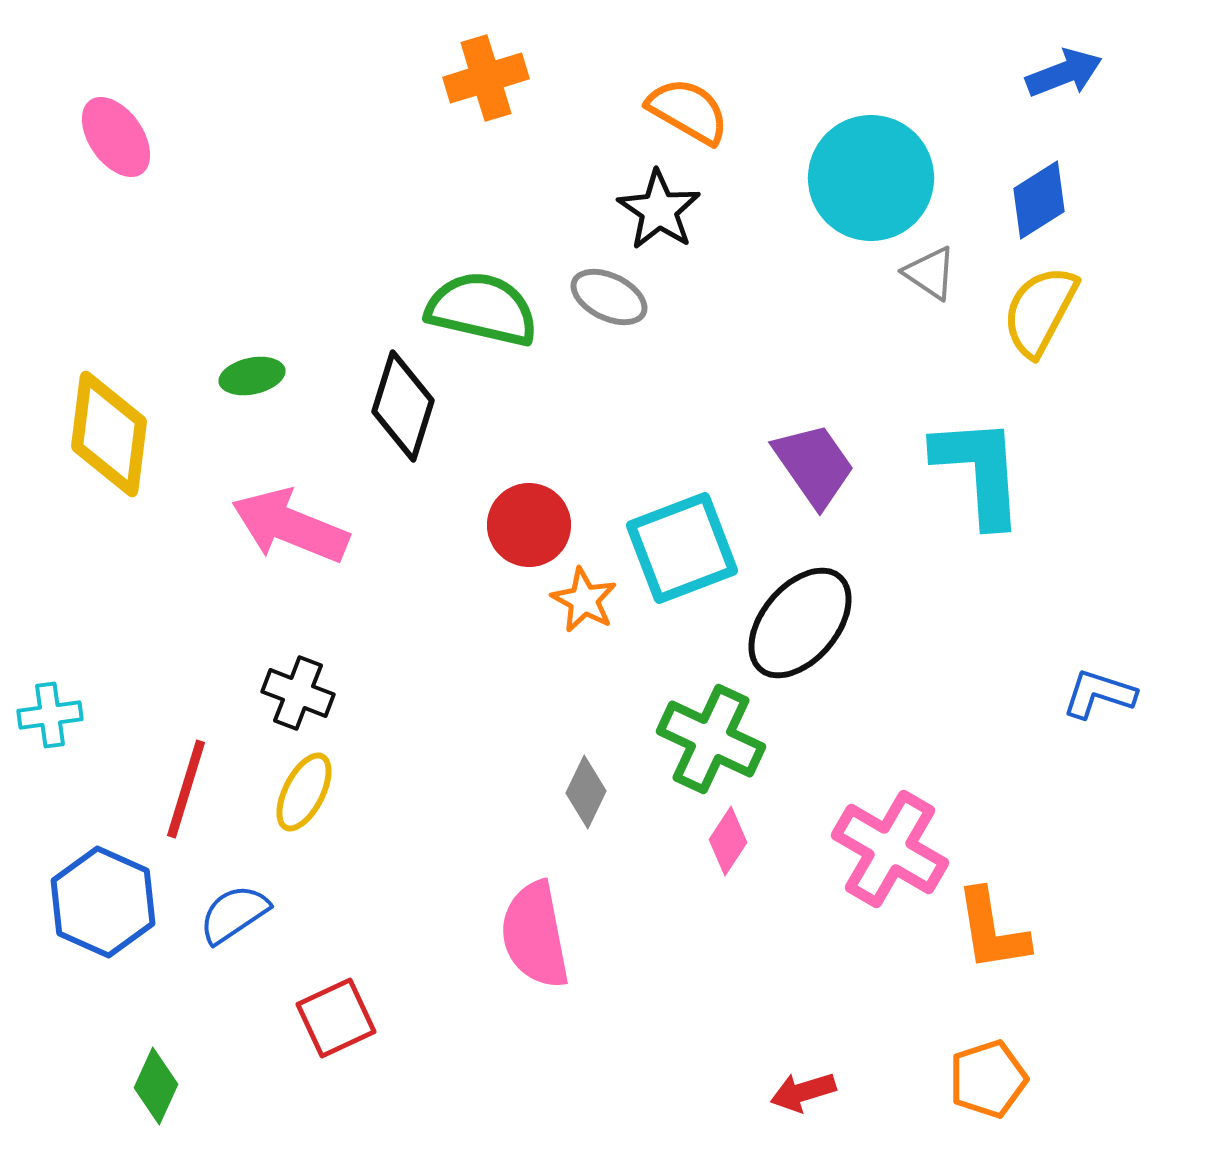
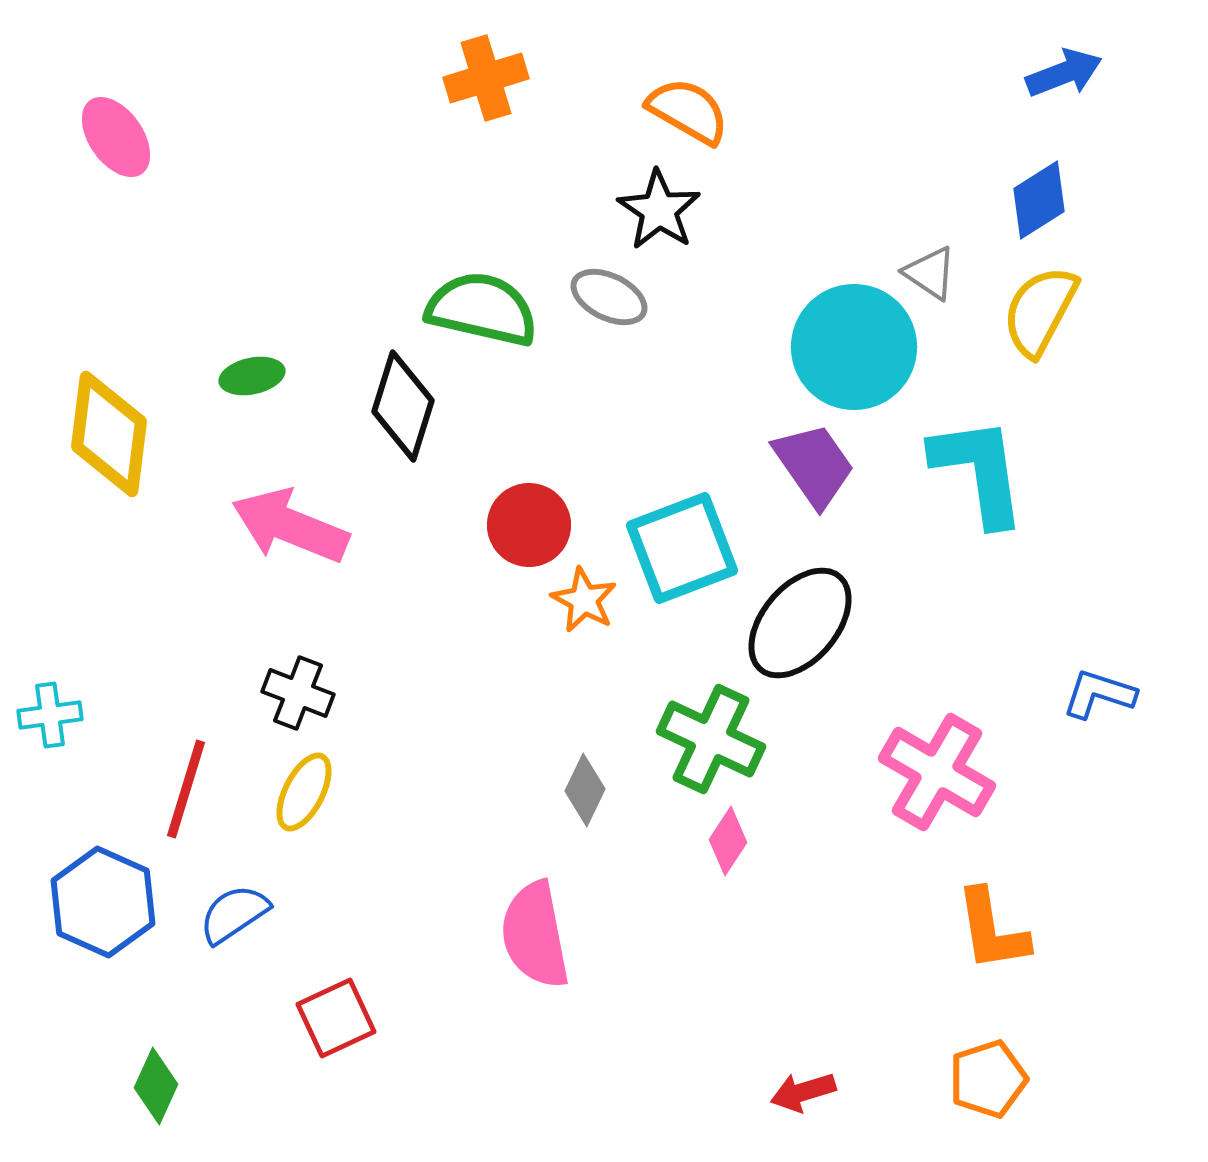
cyan circle: moved 17 px left, 169 px down
cyan L-shape: rotated 4 degrees counterclockwise
gray diamond: moved 1 px left, 2 px up
pink cross: moved 47 px right, 77 px up
